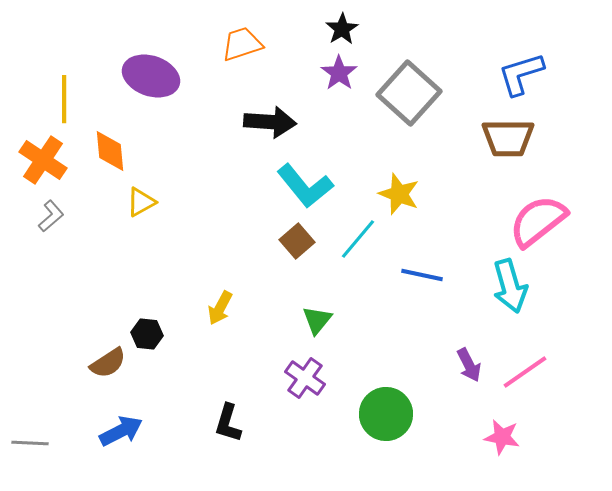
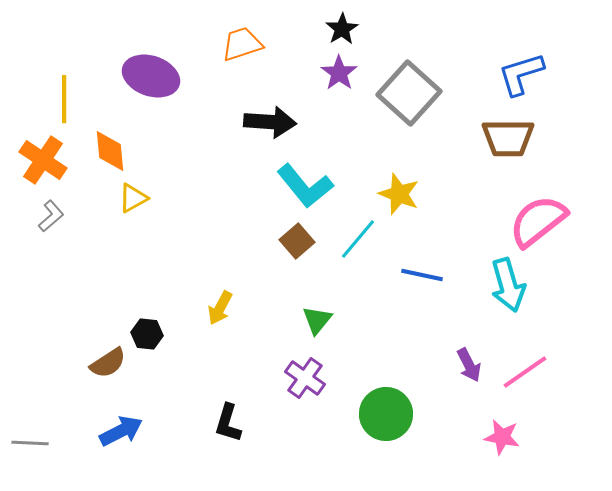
yellow triangle: moved 8 px left, 4 px up
cyan arrow: moved 2 px left, 1 px up
